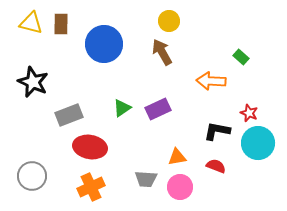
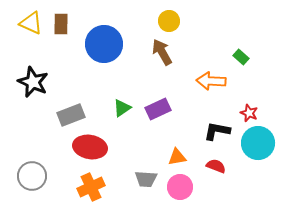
yellow triangle: rotated 10 degrees clockwise
gray rectangle: moved 2 px right
